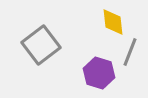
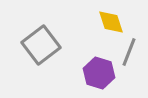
yellow diamond: moved 2 px left; rotated 12 degrees counterclockwise
gray line: moved 1 px left
